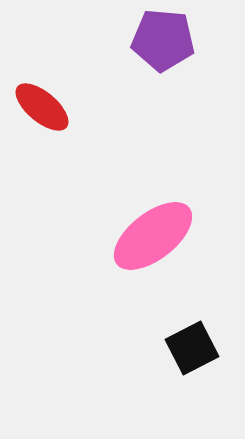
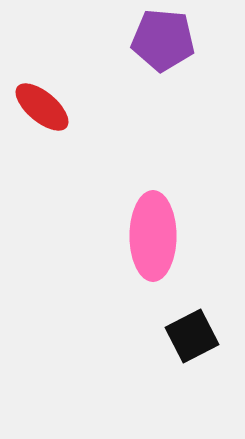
pink ellipse: rotated 52 degrees counterclockwise
black square: moved 12 px up
